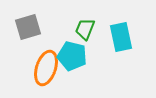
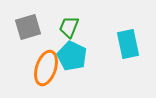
green trapezoid: moved 16 px left, 2 px up
cyan rectangle: moved 7 px right, 7 px down
cyan pentagon: rotated 12 degrees clockwise
